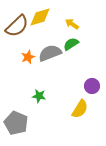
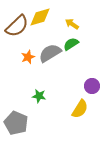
gray semicircle: rotated 10 degrees counterclockwise
